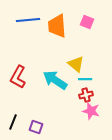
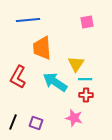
pink square: rotated 32 degrees counterclockwise
orange trapezoid: moved 15 px left, 22 px down
yellow triangle: rotated 24 degrees clockwise
cyan arrow: moved 2 px down
red cross: rotated 16 degrees clockwise
pink star: moved 17 px left, 7 px down
purple square: moved 4 px up
